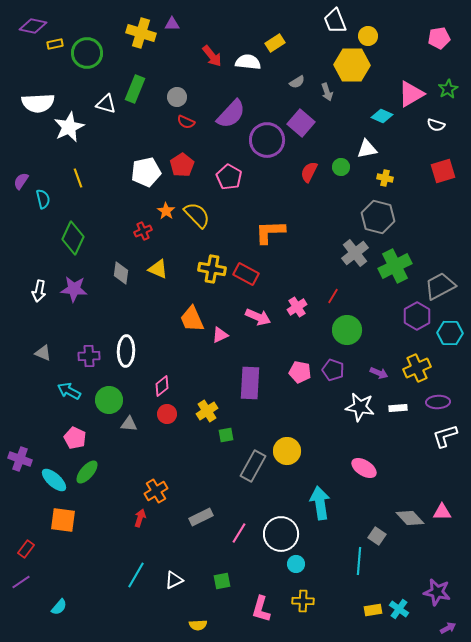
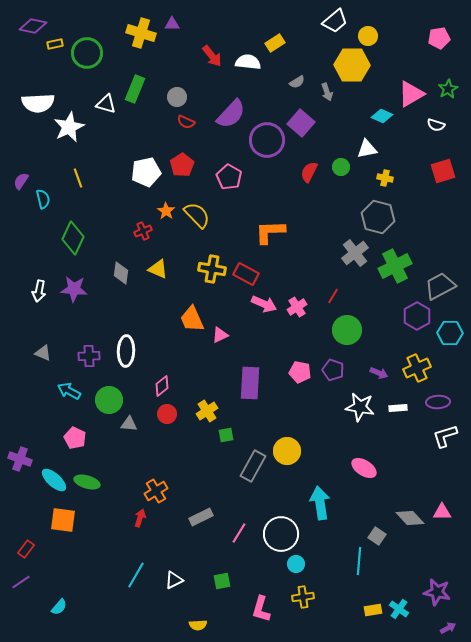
white trapezoid at (335, 21): rotated 108 degrees counterclockwise
pink arrow at (258, 317): moved 6 px right, 13 px up
green ellipse at (87, 472): moved 10 px down; rotated 65 degrees clockwise
yellow cross at (303, 601): moved 4 px up; rotated 10 degrees counterclockwise
